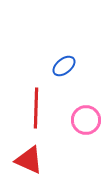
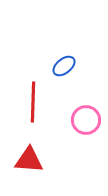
red line: moved 3 px left, 6 px up
red triangle: rotated 20 degrees counterclockwise
